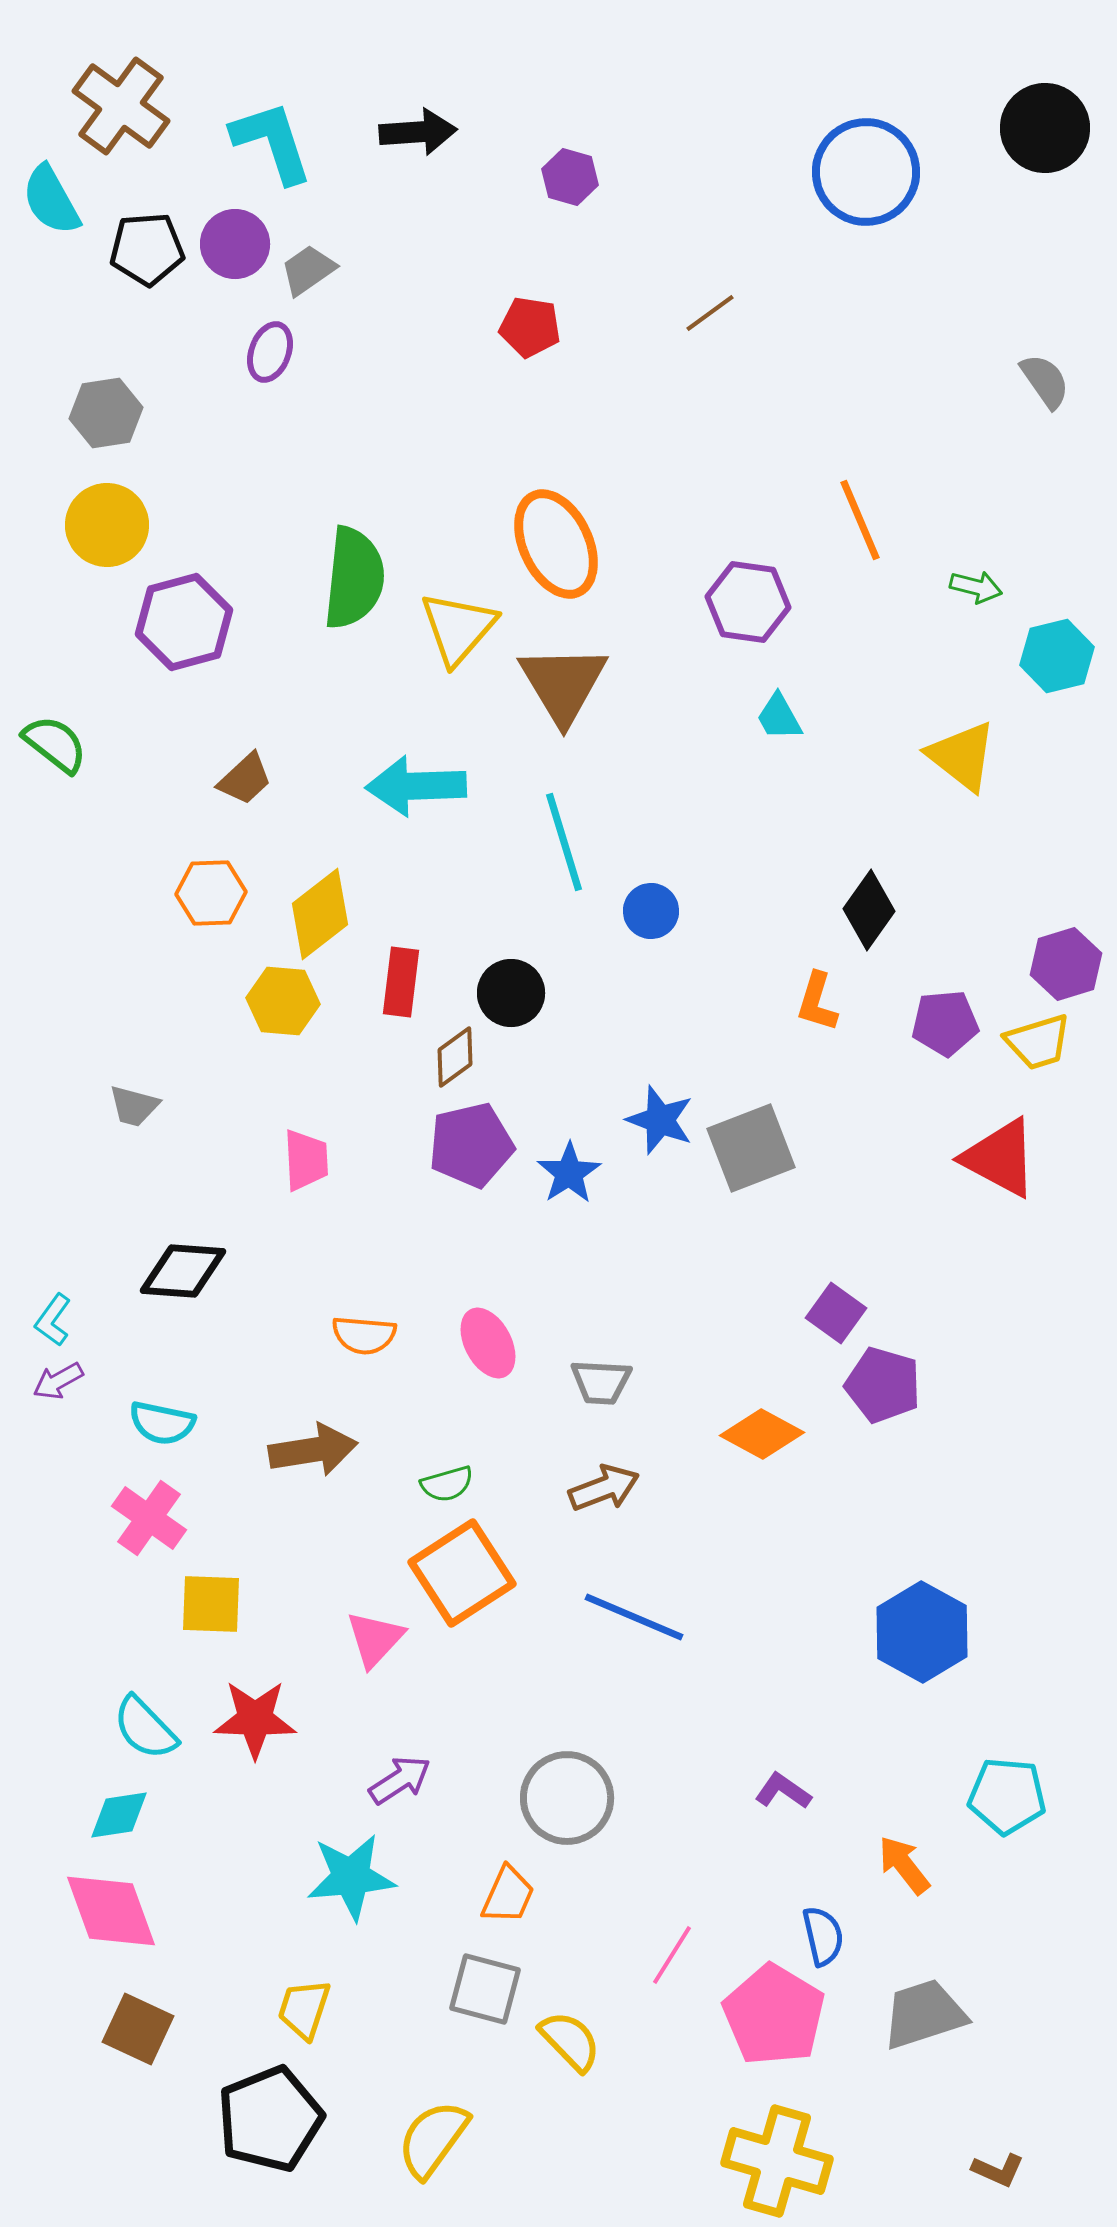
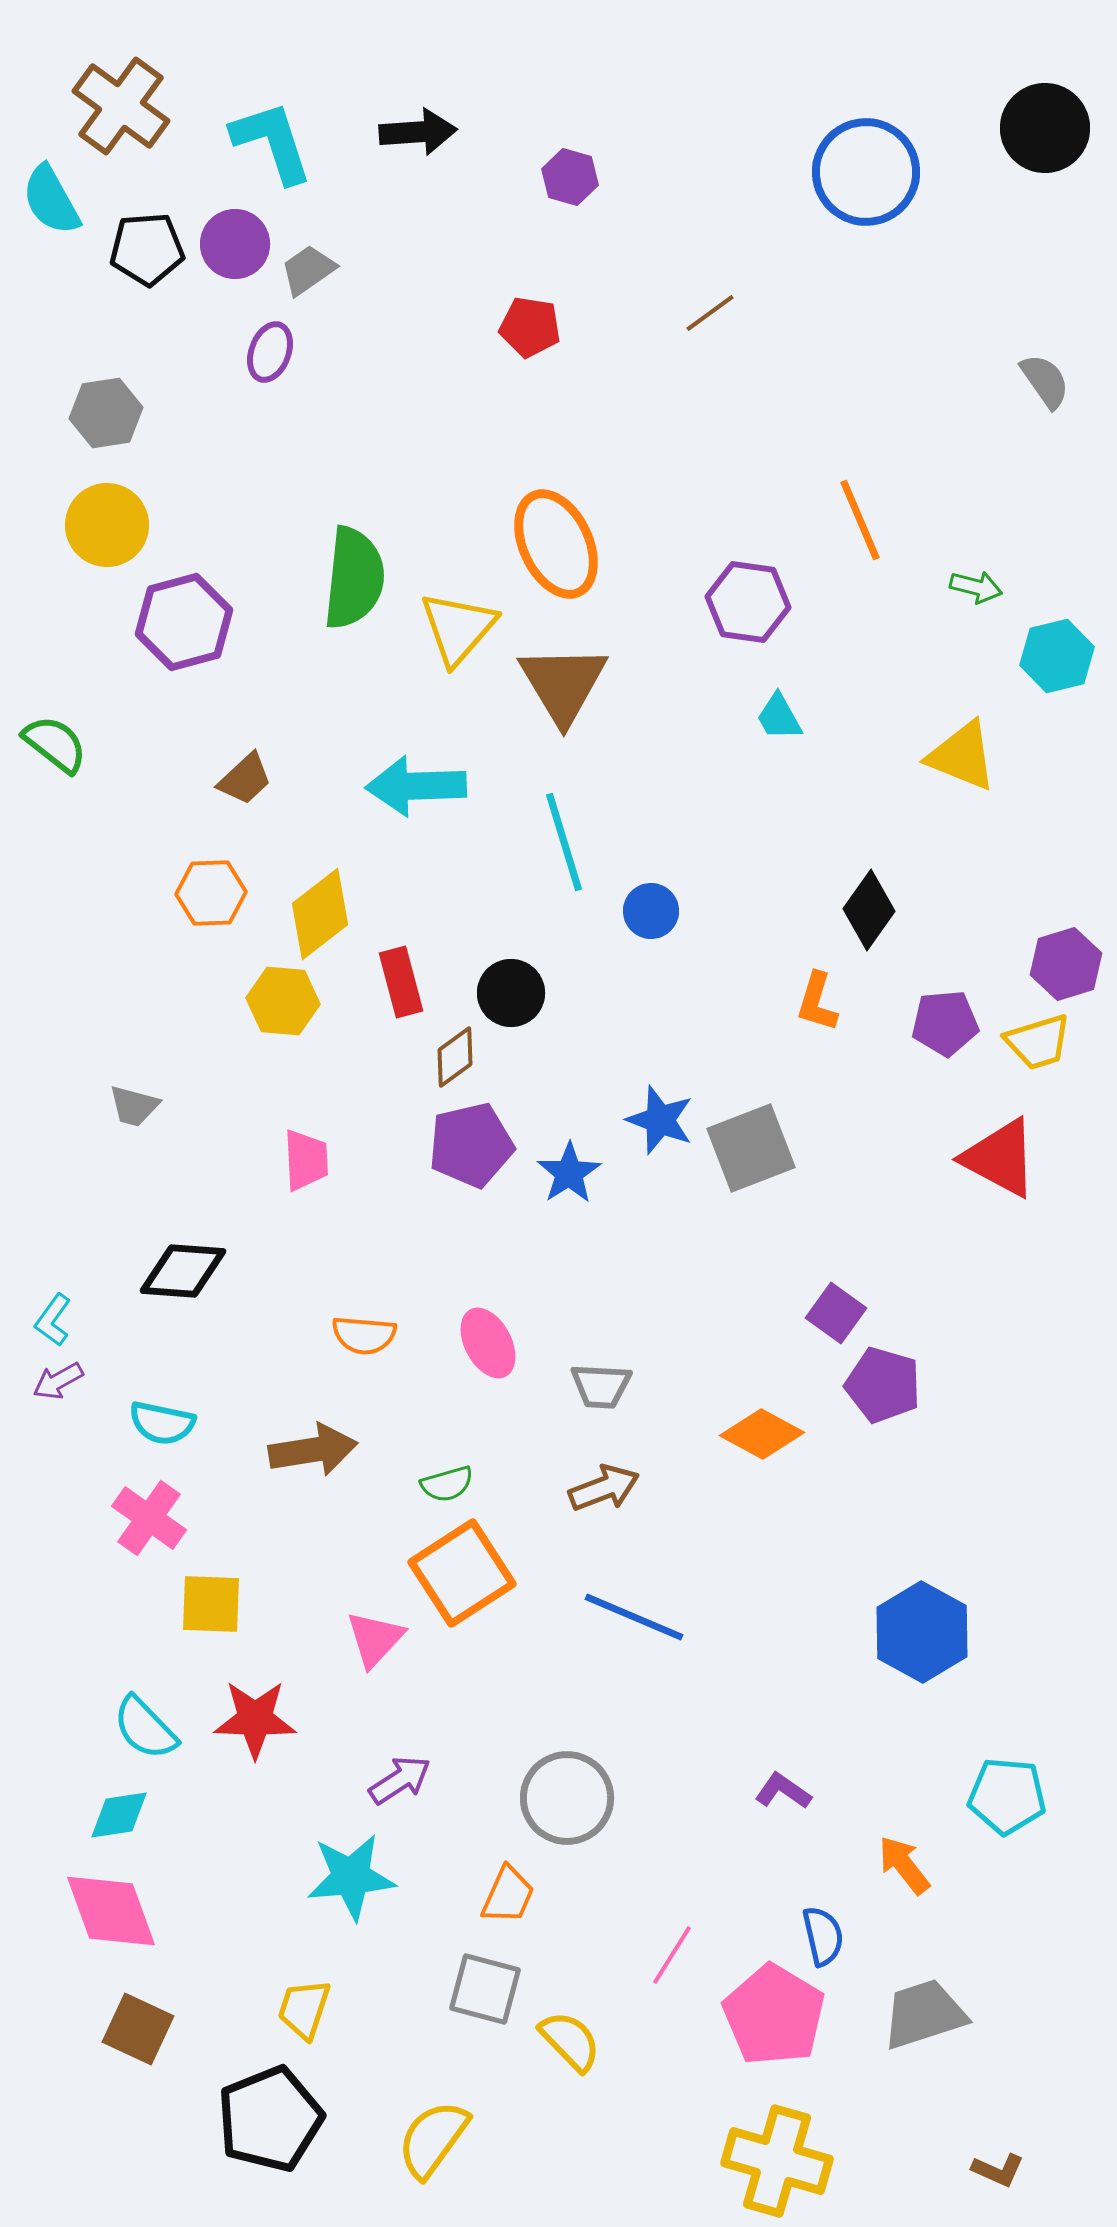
yellow triangle at (962, 756): rotated 16 degrees counterclockwise
red rectangle at (401, 982): rotated 22 degrees counterclockwise
gray trapezoid at (601, 1382): moved 4 px down
